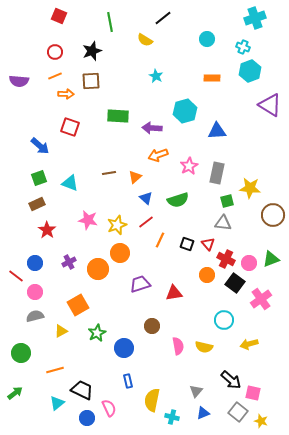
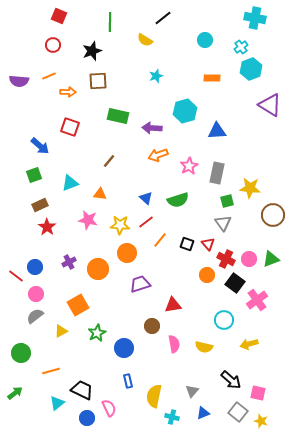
cyan cross at (255, 18): rotated 30 degrees clockwise
green line at (110, 22): rotated 12 degrees clockwise
cyan circle at (207, 39): moved 2 px left, 1 px down
cyan cross at (243, 47): moved 2 px left; rotated 32 degrees clockwise
red circle at (55, 52): moved 2 px left, 7 px up
cyan hexagon at (250, 71): moved 1 px right, 2 px up
orange line at (55, 76): moved 6 px left
cyan star at (156, 76): rotated 24 degrees clockwise
brown square at (91, 81): moved 7 px right
orange arrow at (66, 94): moved 2 px right, 2 px up
green rectangle at (118, 116): rotated 10 degrees clockwise
brown line at (109, 173): moved 12 px up; rotated 40 degrees counterclockwise
orange triangle at (135, 177): moved 35 px left, 17 px down; rotated 48 degrees clockwise
green square at (39, 178): moved 5 px left, 3 px up
cyan triangle at (70, 183): rotated 42 degrees counterclockwise
brown rectangle at (37, 204): moved 3 px right, 1 px down
gray triangle at (223, 223): rotated 48 degrees clockwise
yellow star at (117, 225): moved 3 px right; rotated 24 degrees clockwise
red star at (47, 230): moved 3 px up
orange line at (160, 240): rotated 14 degrees clockwise
orange circle at (120, 253): moved 7 px right
blue circle at (35, 263): moved 4 px down
pink circle at (249, 263): moved 4 px up
pink circle at (35, 292): moved 1 px right, 2 px down
red triangle at (174, 293): moved 1 px left, 12 px down
pink cross at (261, 299): moved 4 px left, 1 px down
gray semicircle at (35, 316): rotated 24 degrees counterclockwise
pink semicircle at (178, 346): moved 4 px left, 2 px up
orange line at (55, 370): moved 4 px left, 1 px down
gray triangle at (196, 391): moved 4 px left
pink square at (253, 393): moved 5 px right
yellow semicircle at (152, 400): moved 2 px right, 4 px up
